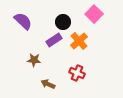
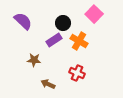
black circle: moved 1 px down
orange cross: rotated 18 degrees counterclockwise
